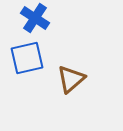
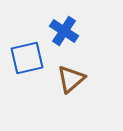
blue cross: moved 29 px right, 13 px down
